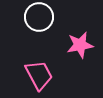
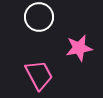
pink star: moved 1 px left, 3 px down
